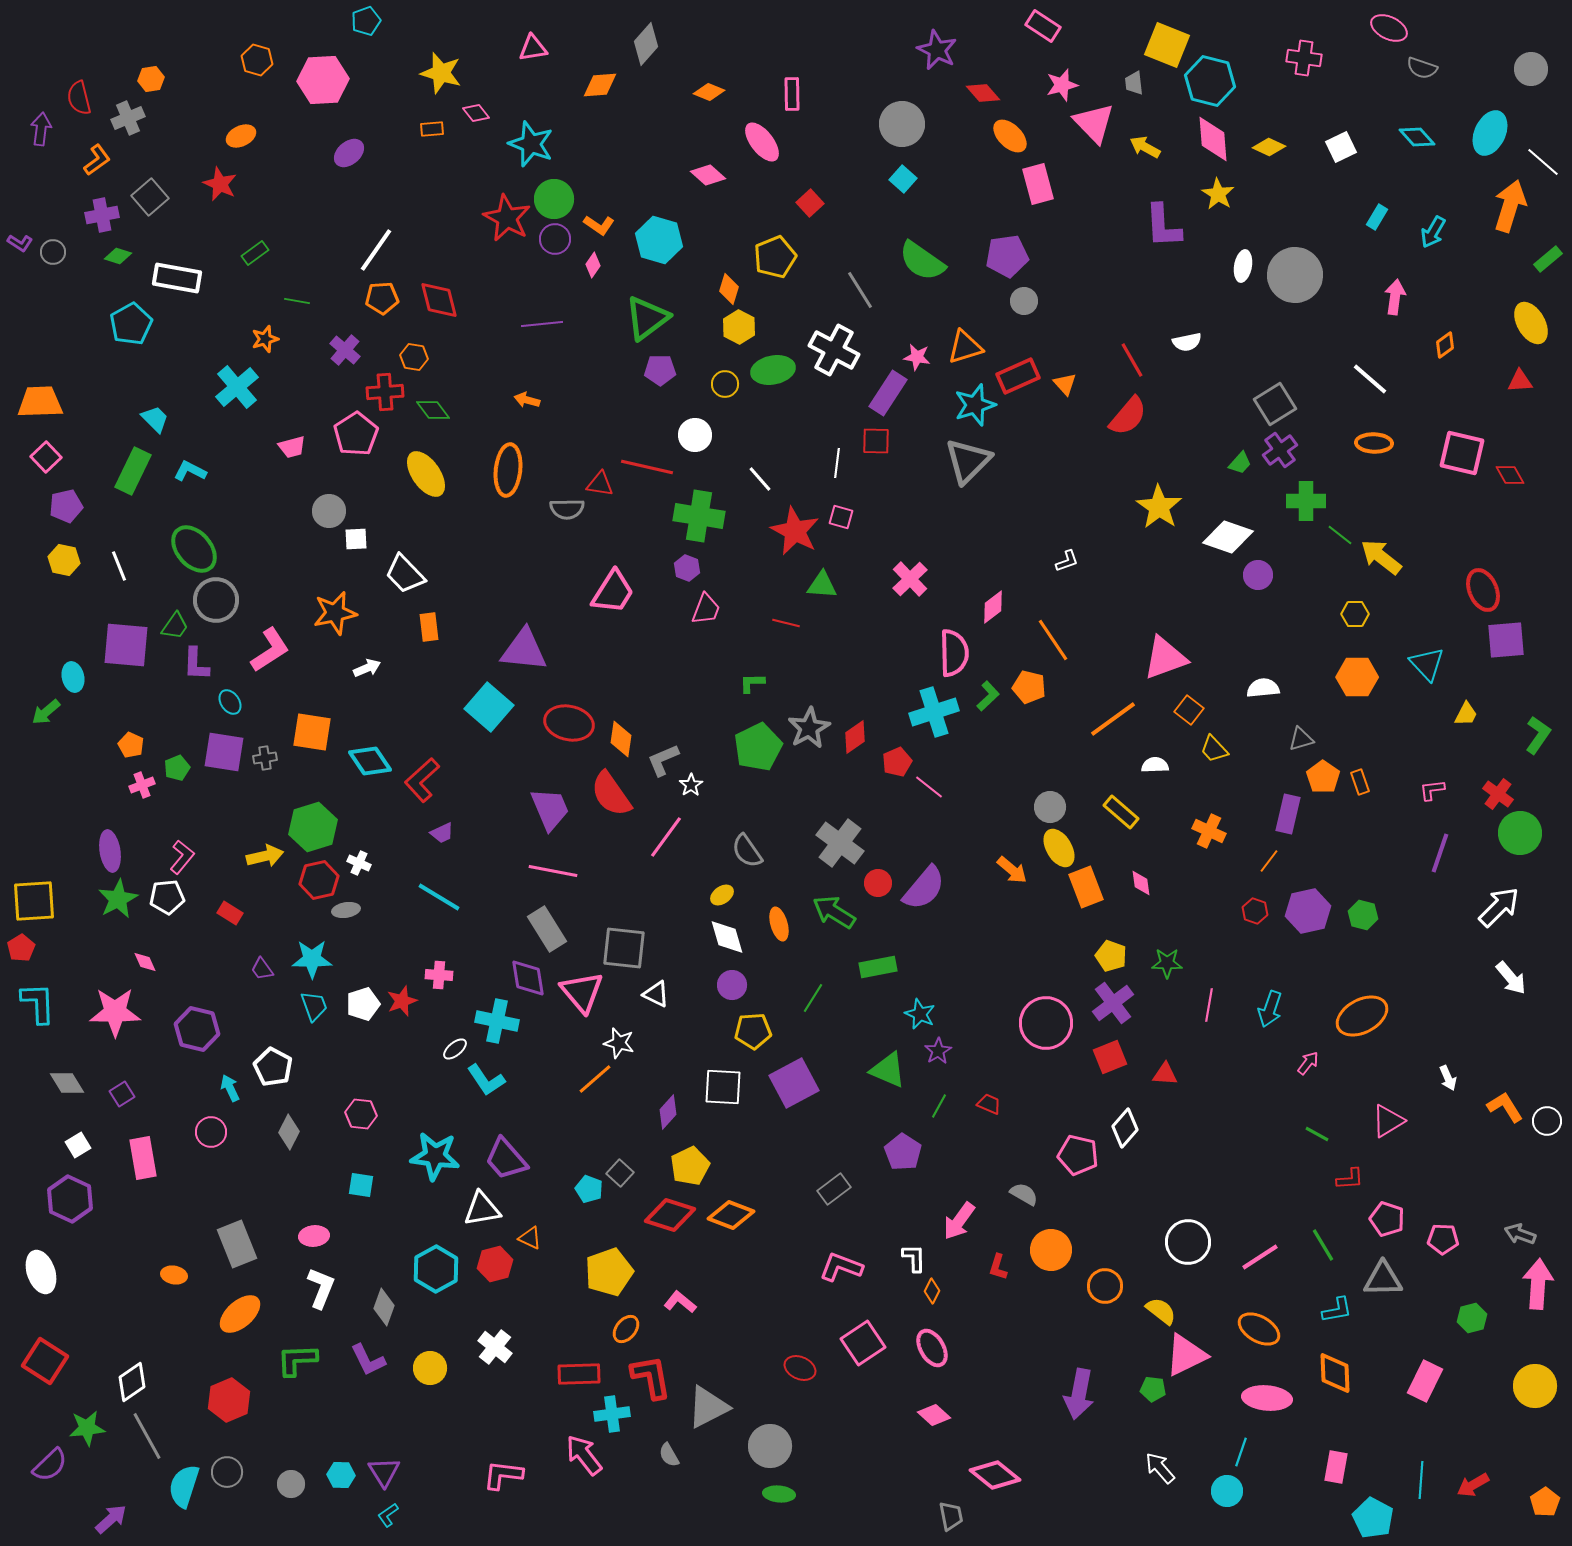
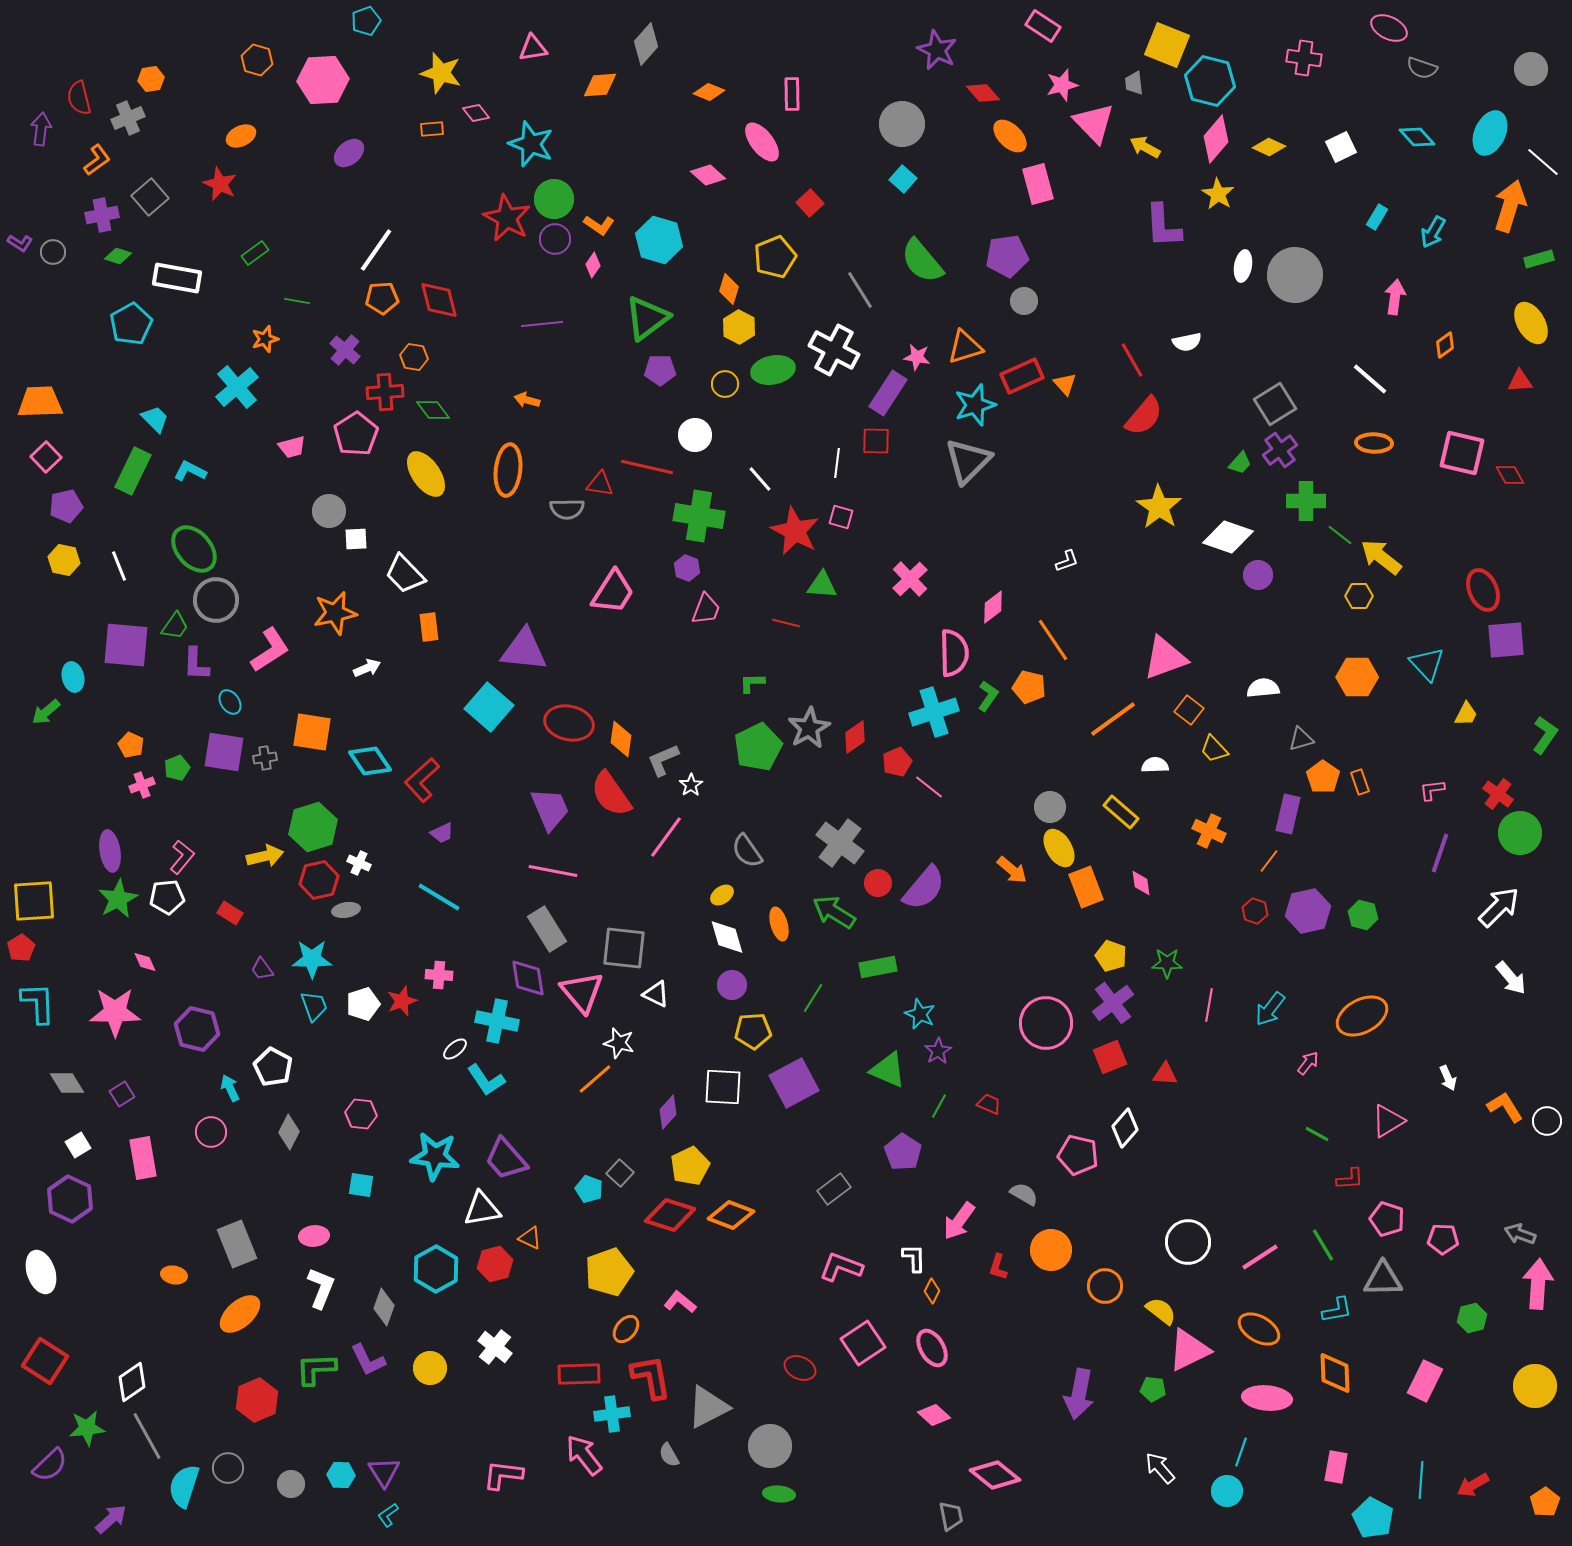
pink diamond at (1213, 139): moved 3 px right; rotated 45 degrees clockwise
green rectangle at (1548, 259): moved 9 px left; rotated 24 degrees clockwise
green semicircle at (922, 261): rotated 15 degrees clockwise
red rectangle at (1018, 376): moved 4 px right
red semicircle at (1128, 416): moved 16 px right
yellow hexagon at (1355, 614): moved 4 px right, 18 px up
green L-shape at (988, 696): rotated 12 degrees counterclockwise
green L-shape at (1538, 735): moved 7 px right
cyan arrow at (1270, 1009): rotated 18 degrees clockwise
pink triangle at (1186, 1355): moved 3 px right, 5 px up
green L-shape at (297, 1360): moved 19 px right, 9 px down
red hexagon at (229, 1400): moved 28 px right
gray circle at (227, 1472): moved 1 px right, 4 px up
